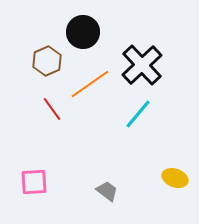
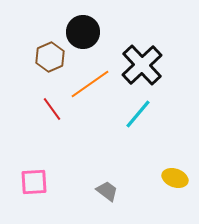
brown hexagon: moved 3 px right, 4 px up
